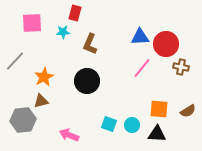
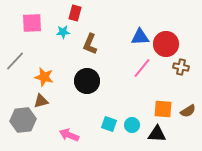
orange star: rotated 30 degrees counterclockwise
orange square: moved 4 px right
